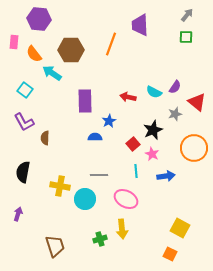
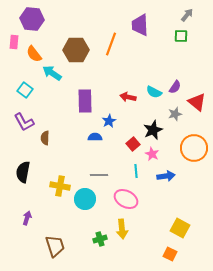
purple hexagon: moved 7 px left
green square: moved 5 px left, 1 px up
brown hexagon: moved 5 px right
purple arrow: moved 9 px right, 4 px down
